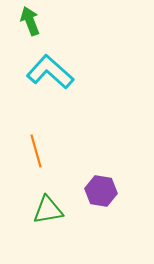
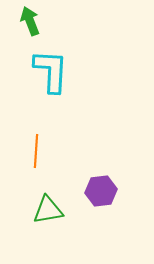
cyan L-shape: moved 1 px right, 1 px up; rotated 51 degrees clockwise
orange line: rotated 20 degrees clockwise
purple hexagon: rotated 16 degrees counterclockwise
